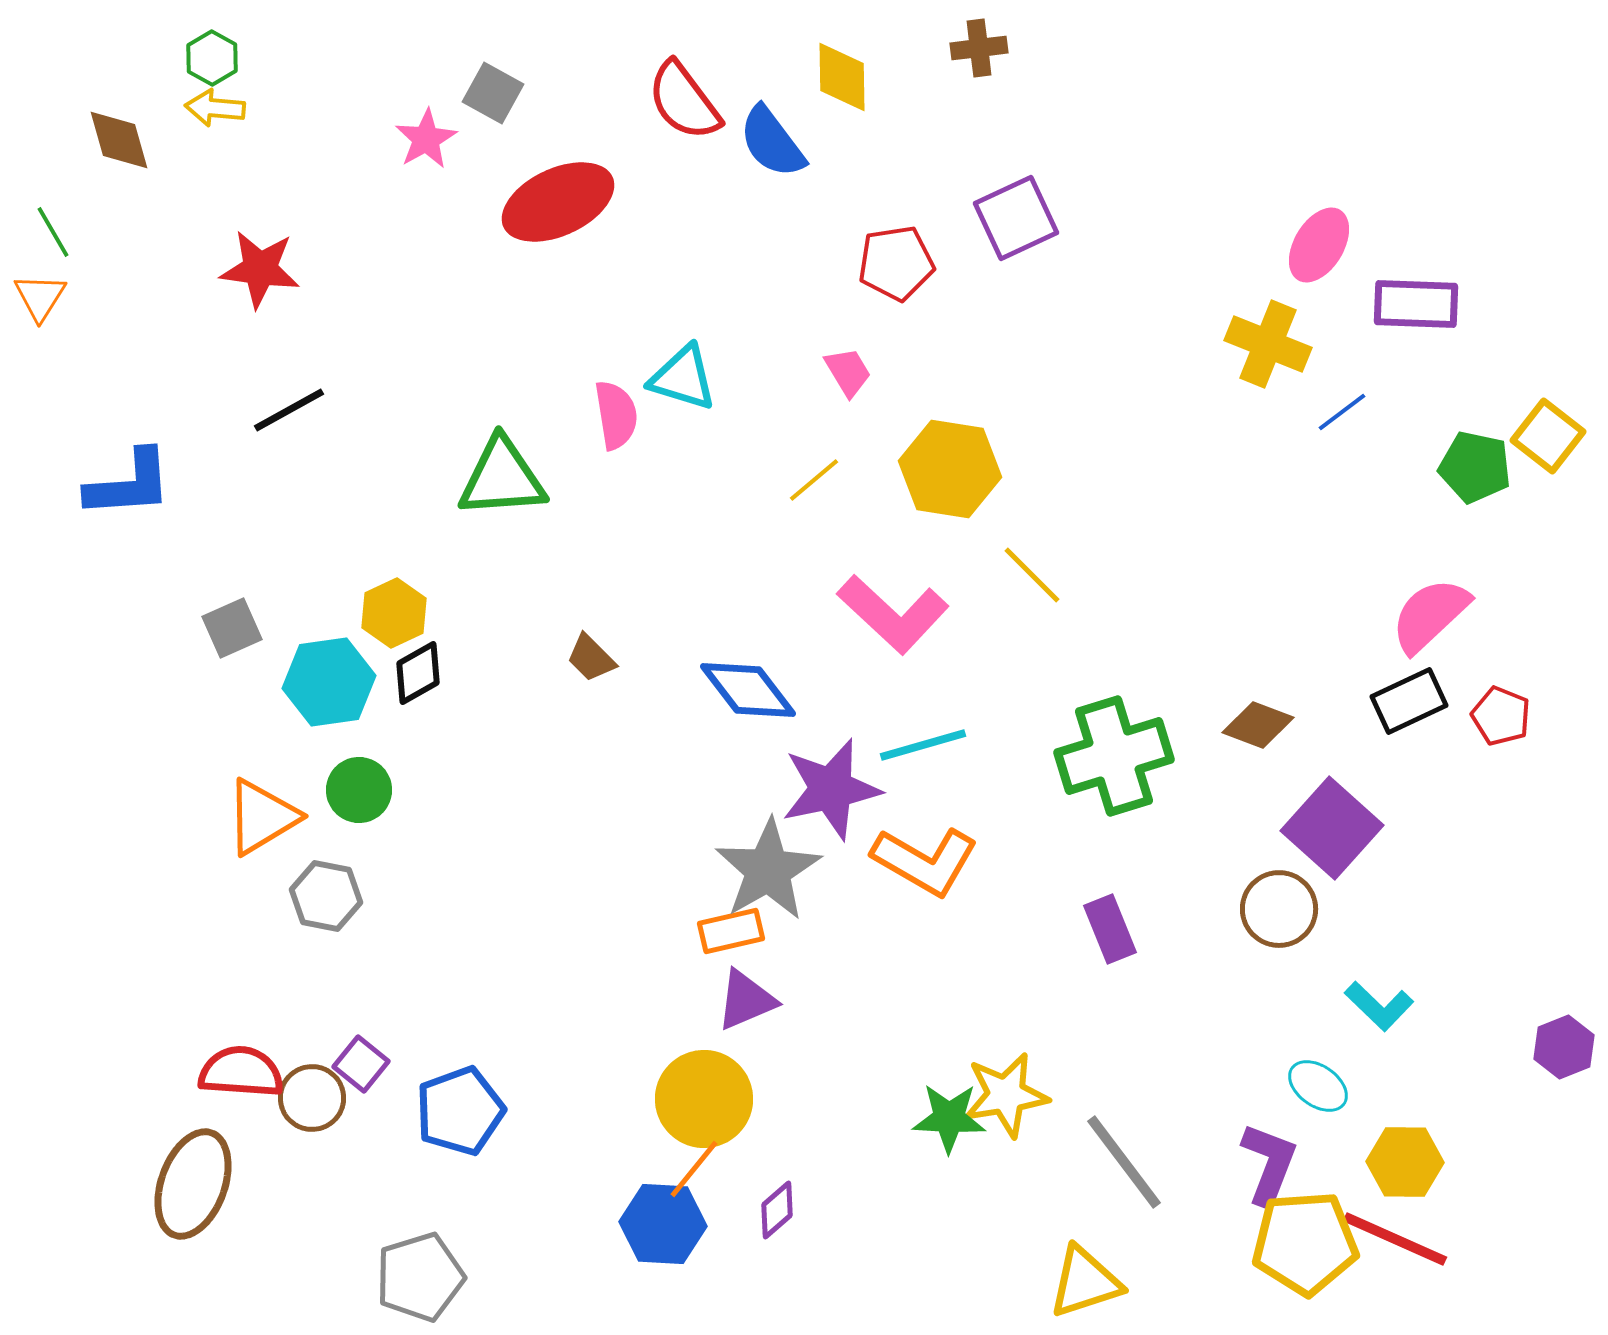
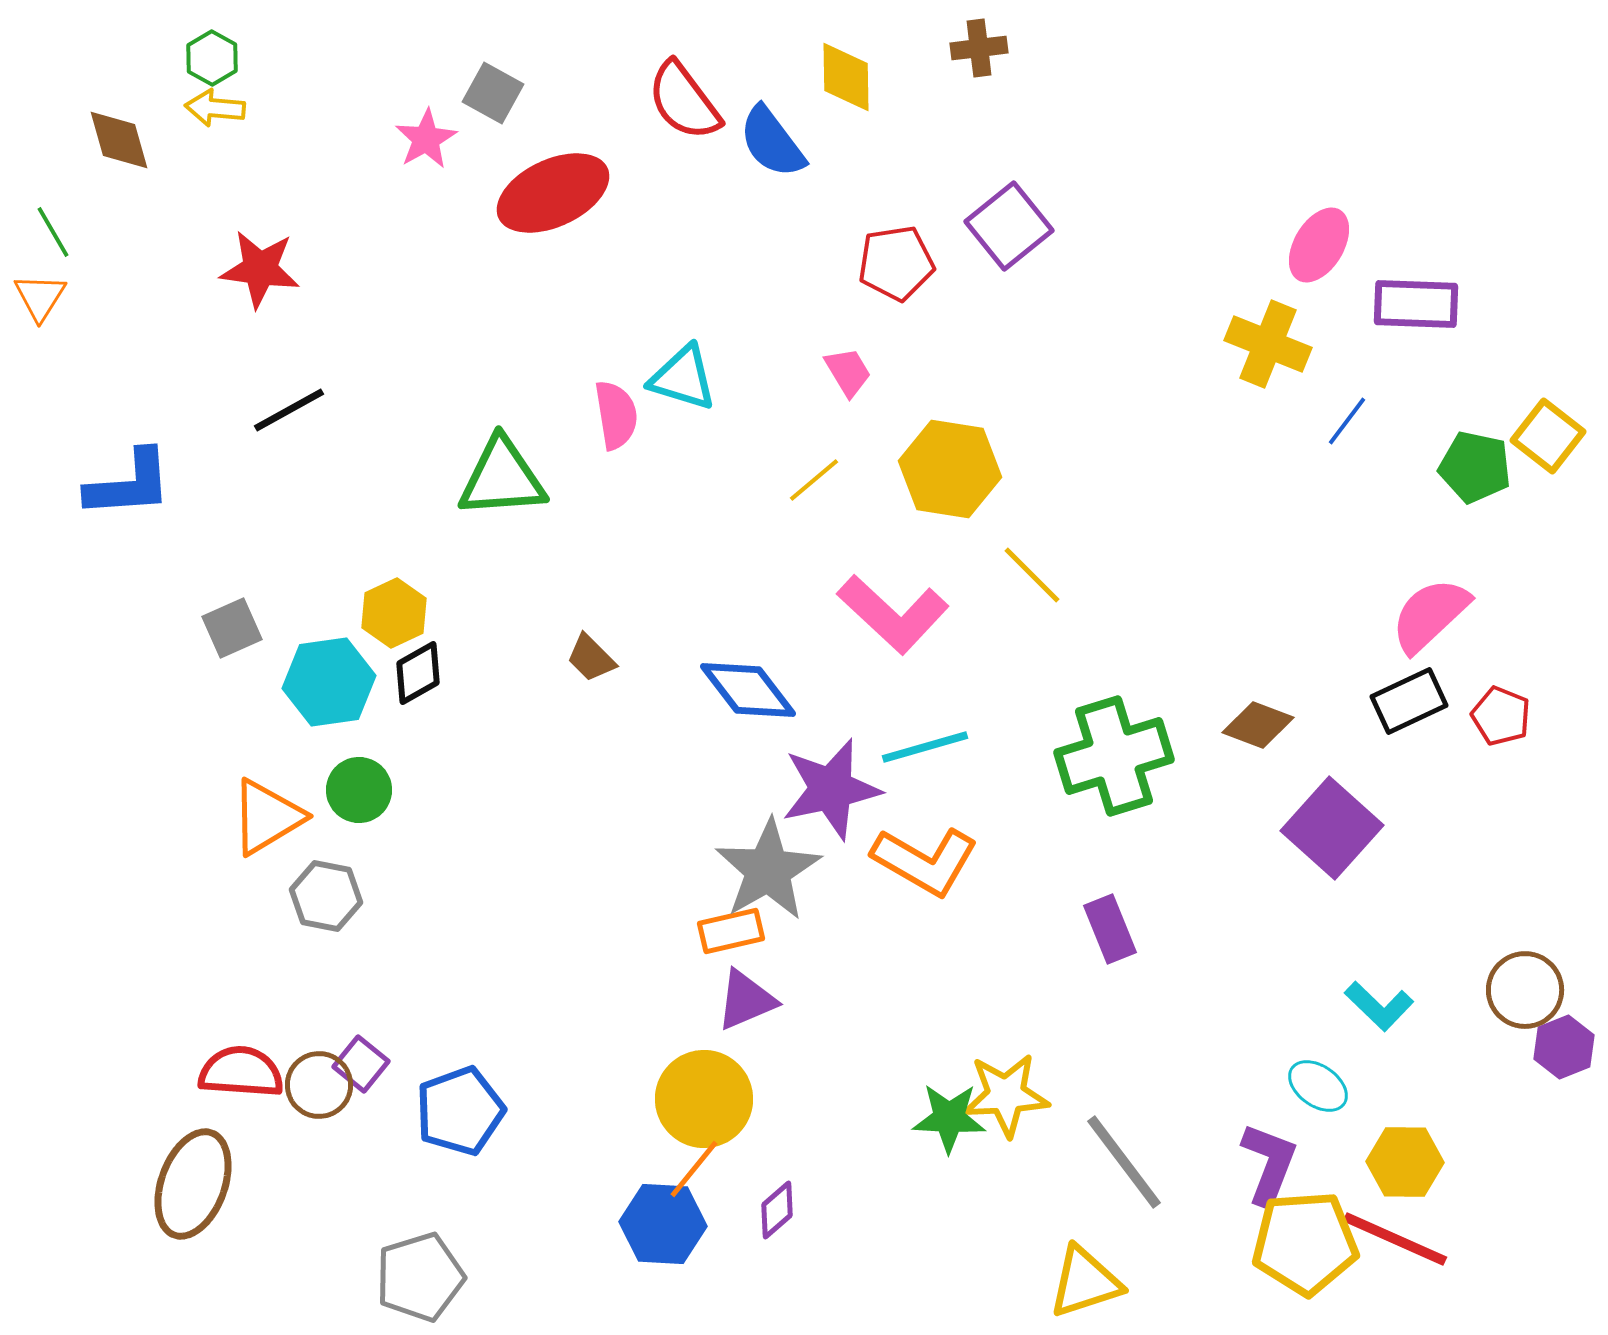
yellow diamond at (842, 77): moved 4 px right
red ellipse at (558, 202): moved 5 px left, 9 px up
purple square at (1016, 218): moved 7 px left, 8 px down; rotated 14 degrees counterclockwise
blue line at (1342, 412): moved 5 px right, 9 px down; rotated 16 degrees counterclockwise
cyan line at (923, 745): moved 2 px right, 2 px down
orange triangle at (262, 817): moved 5 px right
brown circle at (1279, 909): moved 246 px right, 81 px down
yellow star at (1006, 1095): rotated 6 degrees clockwise
brown circle at (312, 1098): moved 7 px right, 13 px up
